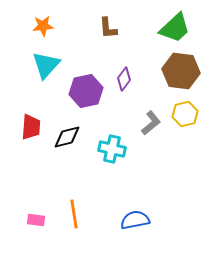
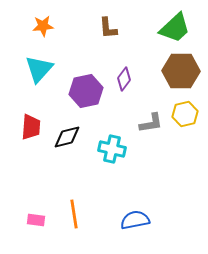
cyan triangle: moved 7 px left, 4 px down
brown hexagon: rotated 6 degrees counterclockwise
gray L-shape: rotated 30 degrees clockwise
